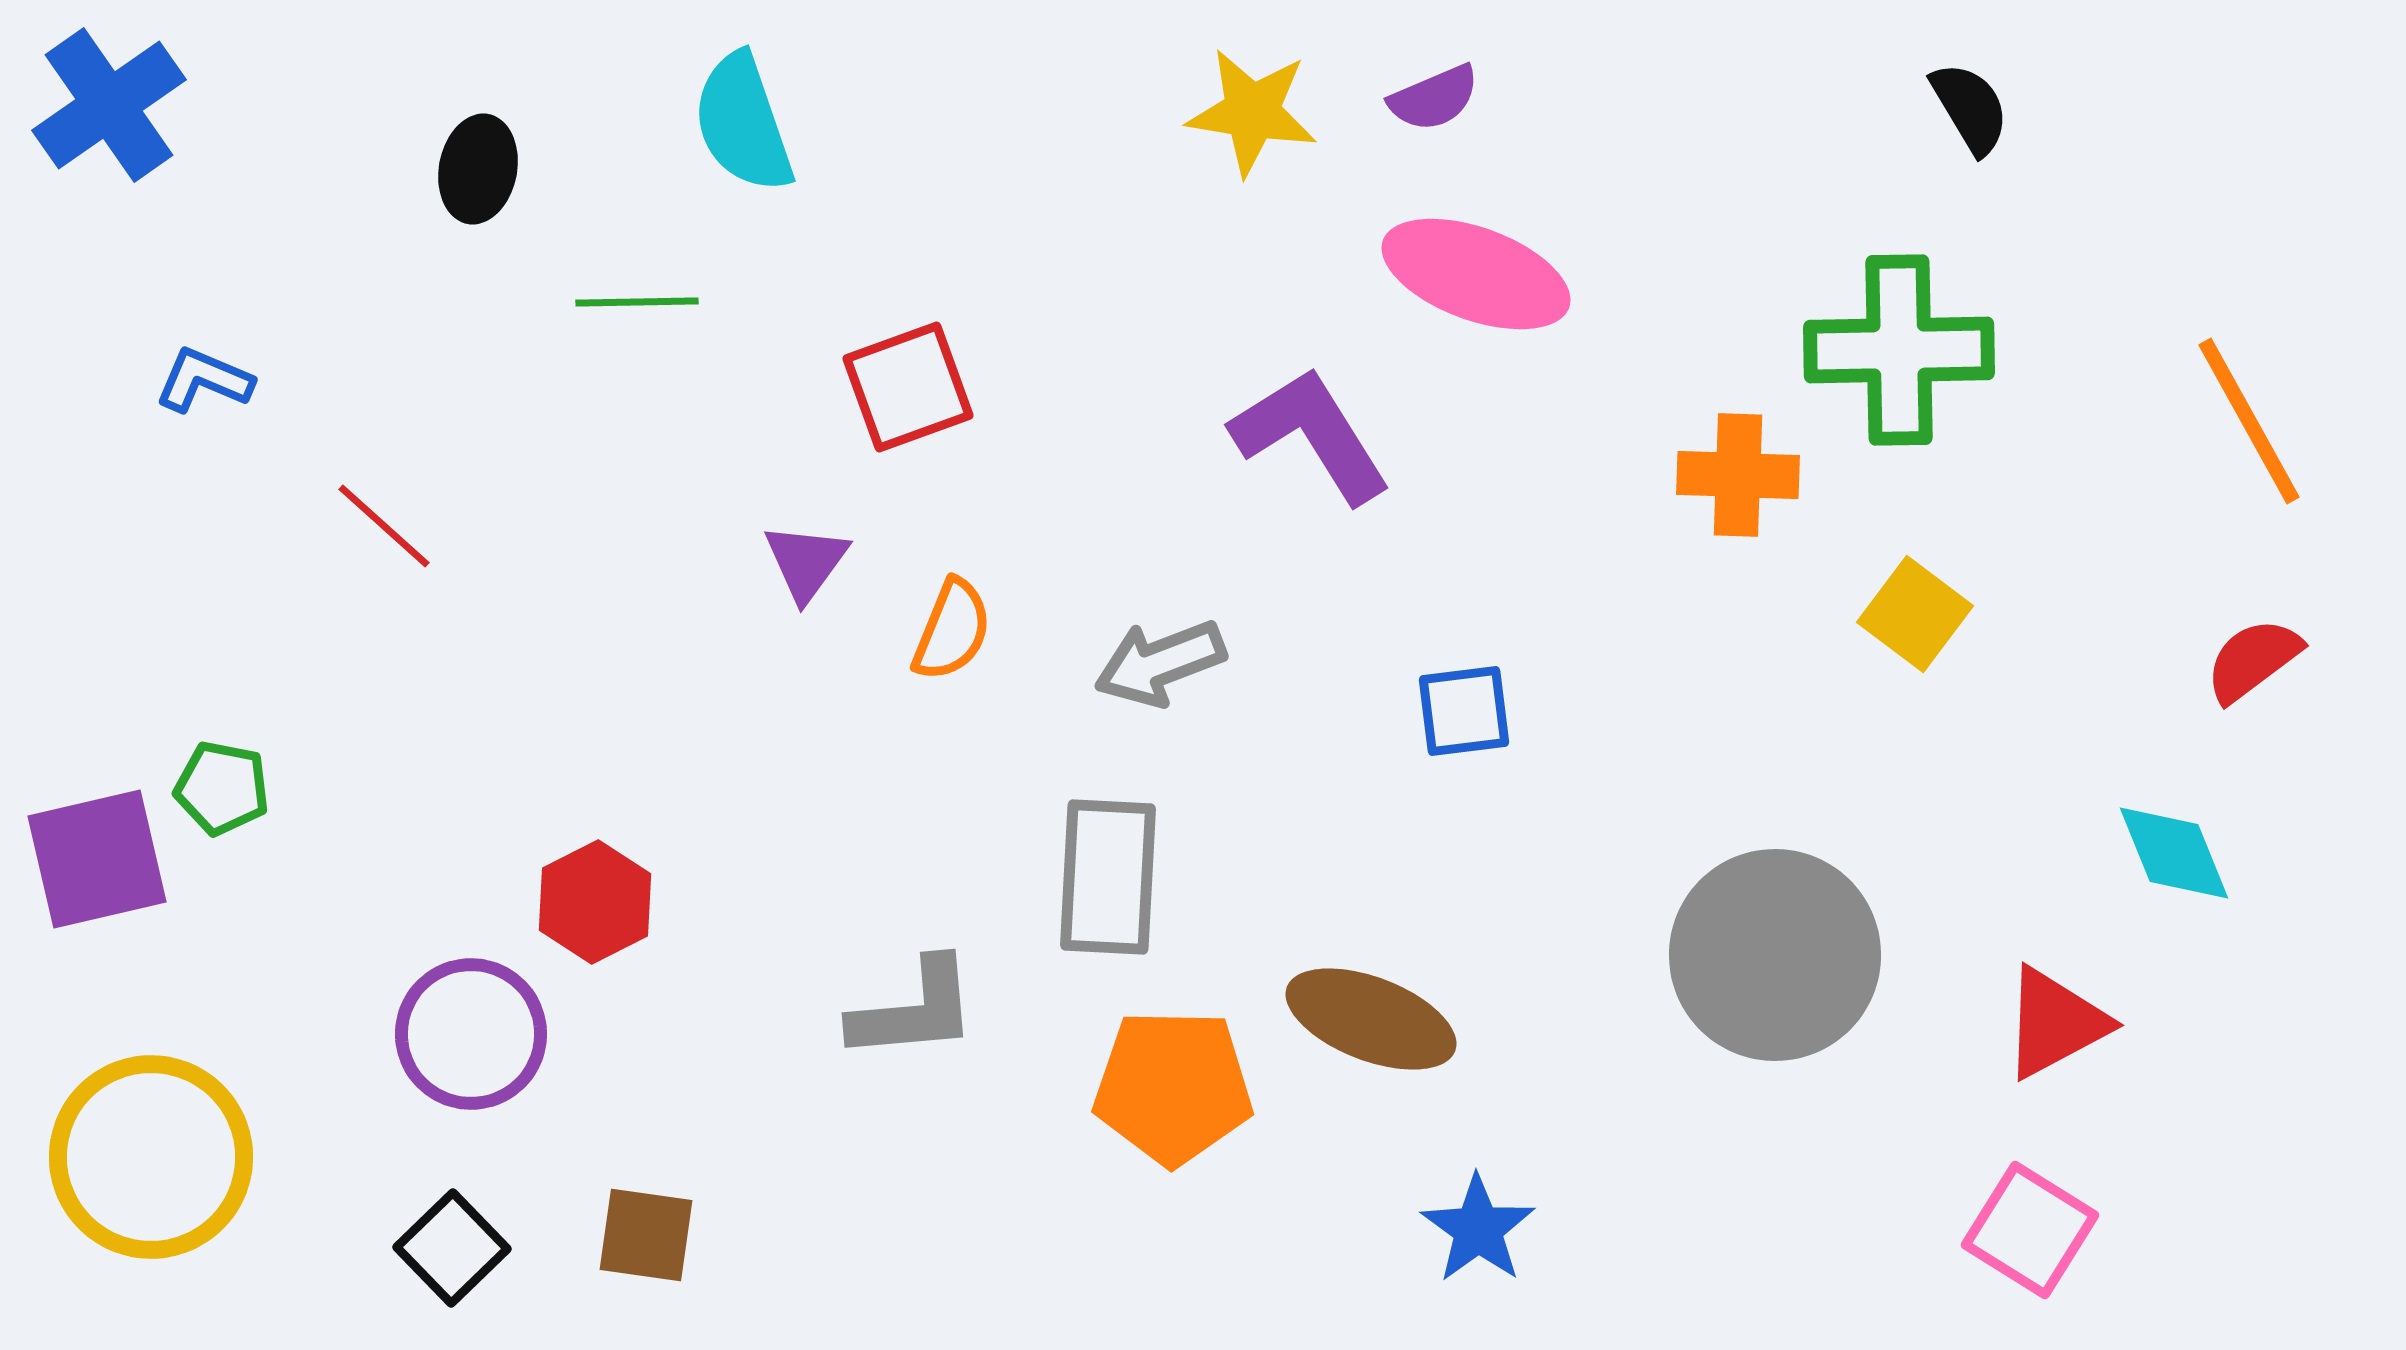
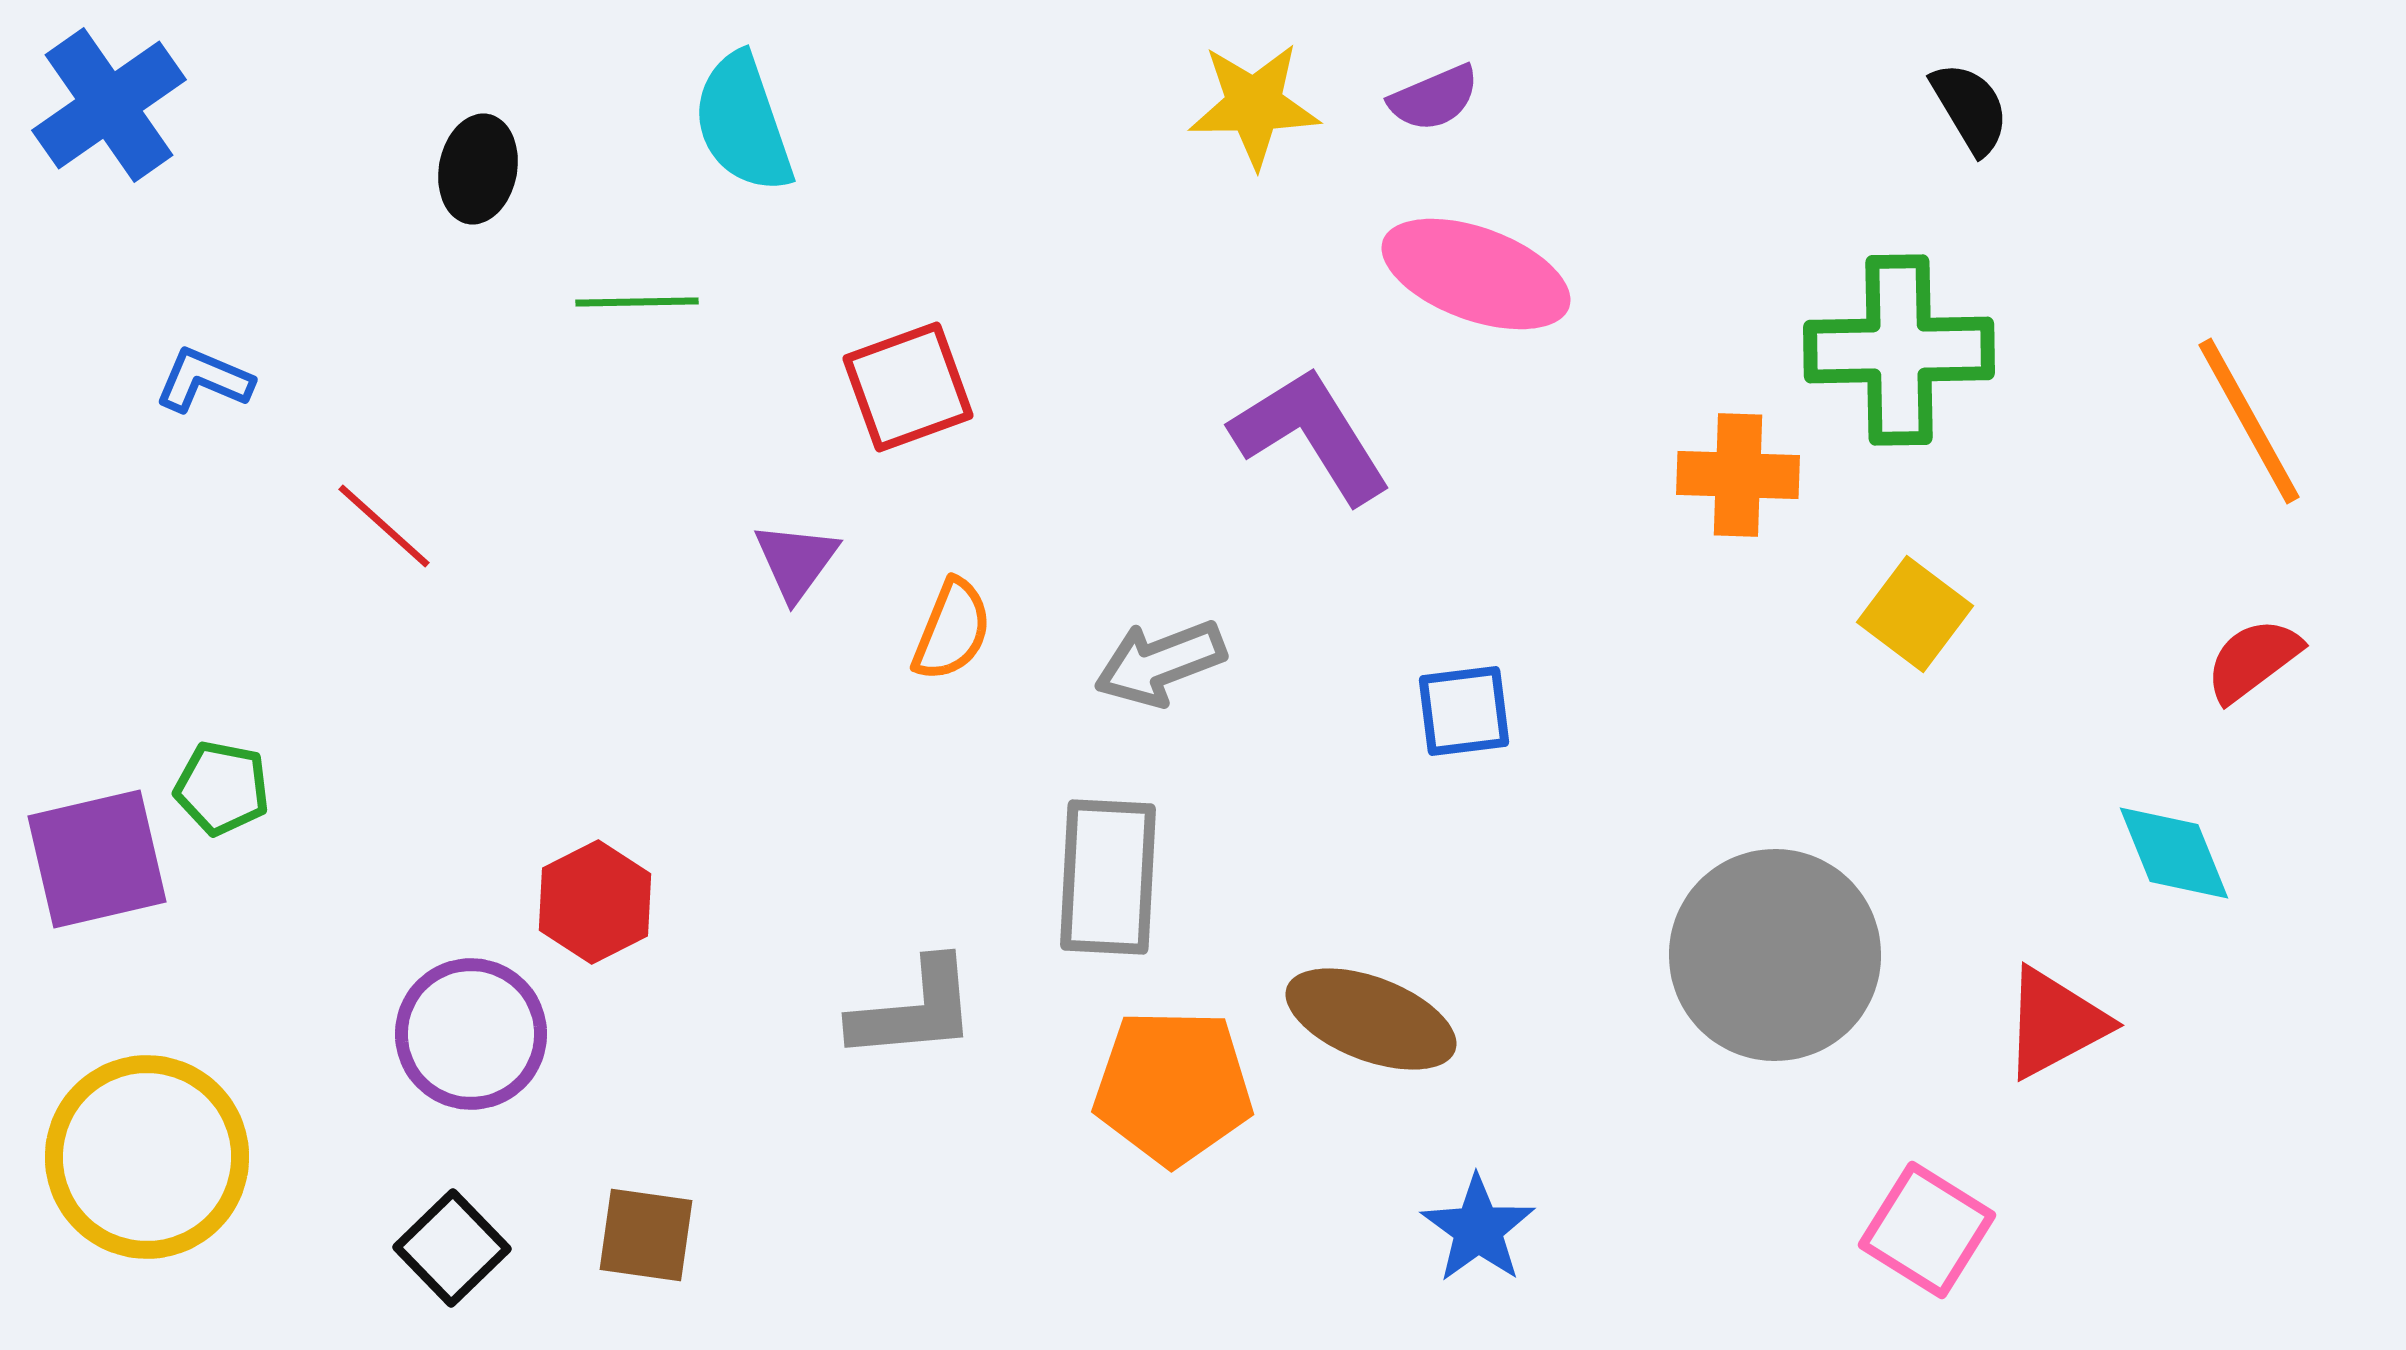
yellow star: moved 2 px right, 7 px up; rotated 10 degrees counterclockwise
purple triangle: moved 10 px left, 1 px up
yellow circle: moved 4 px left
pink square: moved 103 px left
